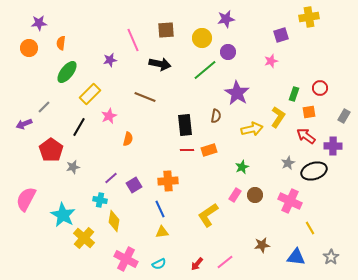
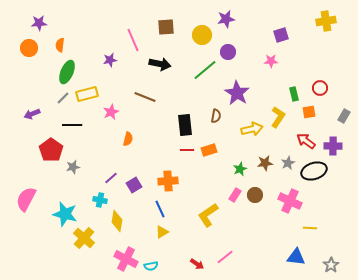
yellow cross at (309, 17): moved 17 px right, 4 px down
brown square at (166, 30): moved 3 px up
yellow circle at (202, 38): moved 3 px up
orange semicircle at (61, 43): moved 1 px left, 2 px down
pink star at (271, 61): rotated 16 degrees clockwise
green ellipse at (67, 72): rotated 15 degrees counterclockwise
yellow rectangle at (90, 94): moved 3 px left; rotated 30 degrees clockwise
green rectangle at (294, 94): rotated 32 degrees counterclockwise
gray line at (44, 107): moved 19 px right, 9 px up
pink star at (109, 116): moved 2 px right, 4 px up
purple arrow at (24, 124): moved 8 px right, 10 px up
black line at (79, 127): moved 7 px left, 2 px up; rotated 60 degrees clockwise
red arrow at (306, 136): moved 5 px down
green star at (242, 167): moved 2 px left, 2 px down
cyan star at (63, 215): moved 2 px right, 1 px up; rotated 15 degrees counterclockwise
yellow diamond at (114, 221): moved 3 px right
yellow line at (310, 228): rotated 56 degrees counterclockwise
yellow triangle at (162, 232): rotated 24 degrees counterclockwise
brown star at (262, 245): moved 3 px right, 82 px up
gray star at (331, 257): moved 8 px down
pink line at (225, 262): moved 5 px up
cyan semicircle at (159, 264): moved 8 px left, 2 px down; rotated 16 degrees clockwise
red arrow at (197, 264): rotated 96 degrees counterclockwise
